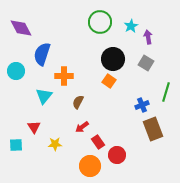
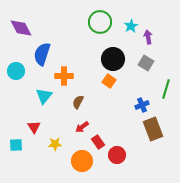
green line: moved 3 px up
orange circle: moved 8 px left, 5 px up
